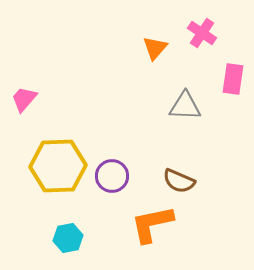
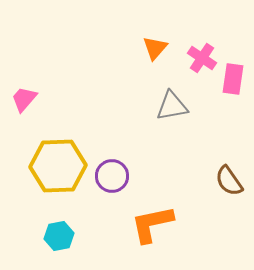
pink cross: moved 25 px down
gray triangle: moved 13 px left; rotated 12 degrees counterclockwise
brown semicircle: moved 50 px right; rotated 32 degrees clockwise
cyan hexagon: moved 9 px left, 2 px up
